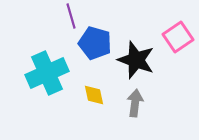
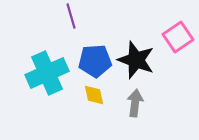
blue pentagon: moved 18 px down; rotated 20 degrees counterclockwise
